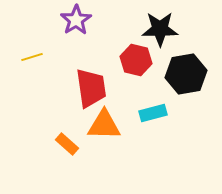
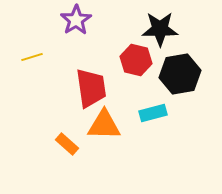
black hexagon: moved 6 px left
